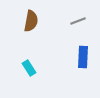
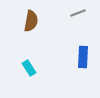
gray line: moved 8 px up
